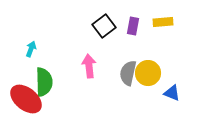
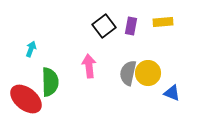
purple rectangle: moved 2 px left
green semicircle: moved 6 px right
